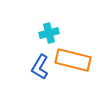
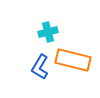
cyan cross: moved 1 px left, 1 px up
